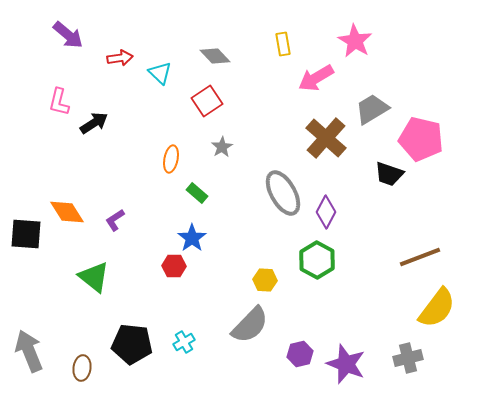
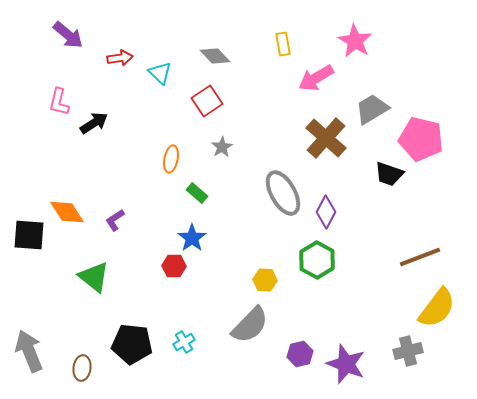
black square: moved 3 px right, 1 px down
gray cross: moved 7 px up
